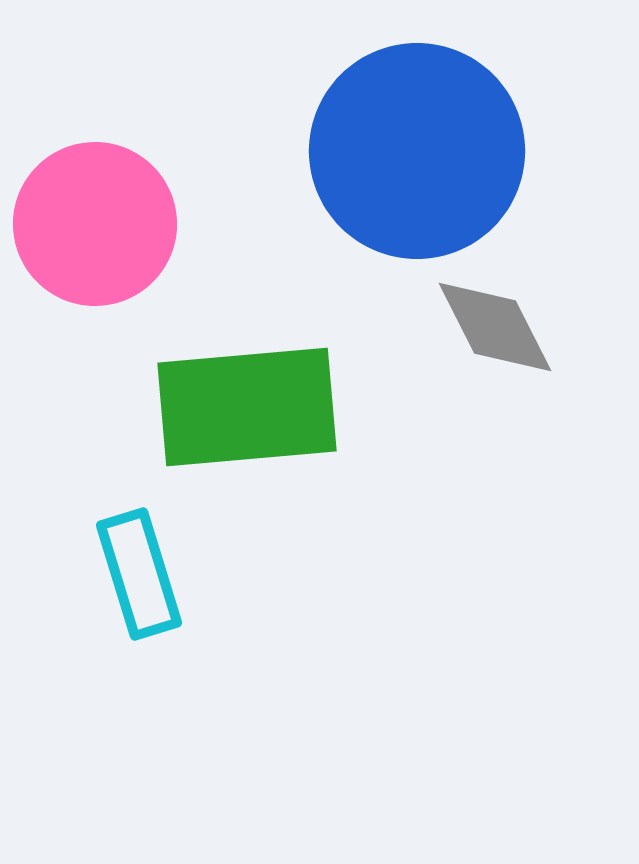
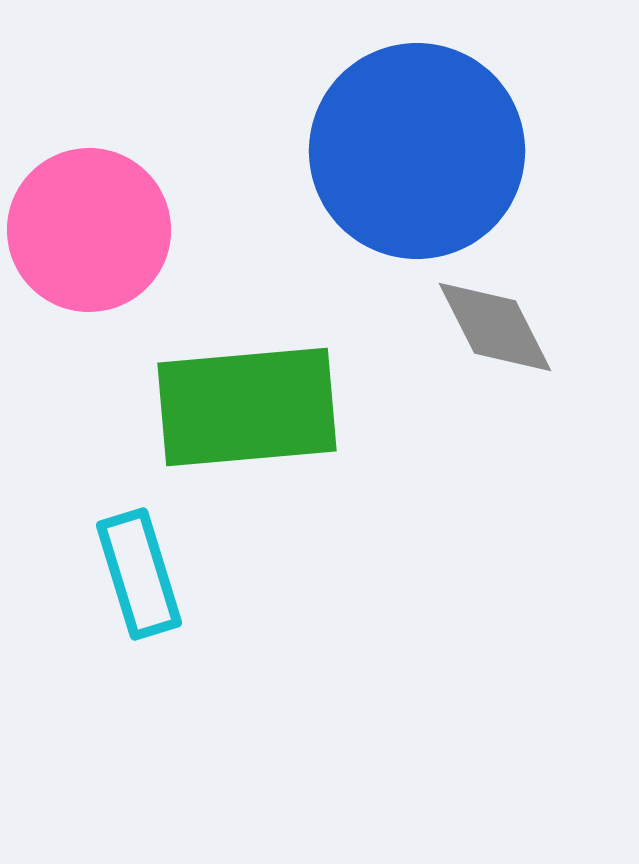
pink circle: moved 6 px left, 6 px down
